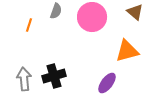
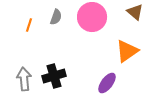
gray semicircle: moved 6 px down
orange triangle: rotated 20 degrees counterclockwise
